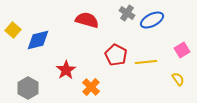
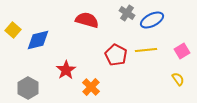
pink square: moved 1 px down
yellow line: moved 12 px up
